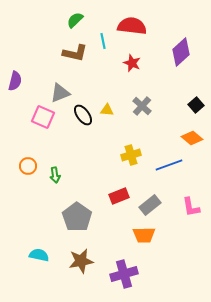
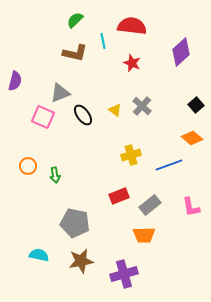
yellow triangle: moved 8 px right; rotated 32 degrees clockwise
gray pentagon: moved 2 px left, 6 px down; rotated 24 degrees counterclockwise
